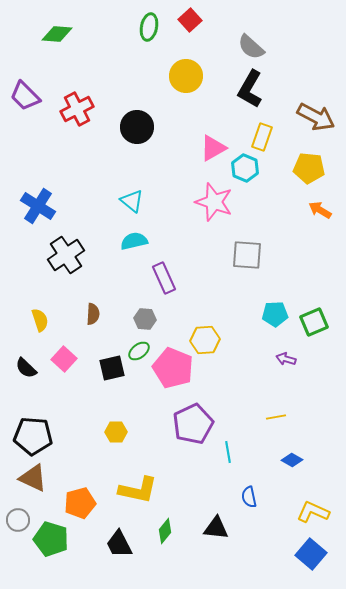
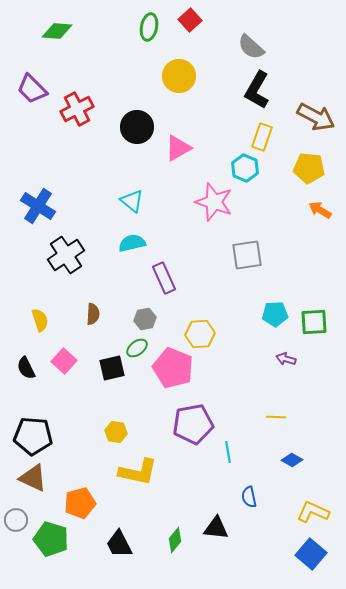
green diamond at (57, 34): moved 3 px up
yellow circle at (186, 76): moved 7 px left
black L-shape at (250, 89): moved 7 px right, 1 px down
purple trapezoid at (25, 96): moved 7 px right, 7 px up
pink triangle at (213, 148): moved 35 px left
cyan semicircle at (134, 241): moved 2 px left, 2 px down
gray square at (247, 255): rotated 12 degrees counterclockwise
gray hexagon at (145, 319): rotated 15 degrees counterclockwise
green square at (314, 322): rotated 20 degrees clockwise
yellow hexagon at (205, 340): moved 5 px left, 6 px up
green ellipse at (139, 351): moved 2 px left, 3 px up
pink square at (64, 359): moved 2 px down
black semicircle at (26, 368): rotated 20 degrees clockwise
yellow line at (276, 417): rotated 12 degrees clockwise
purple pentagon at (193, 424): rotated 15 degrees clockwise
yellow hexagon at (116, 432): rotated 10 degrees clockwise
yellow L-shape at (138, 490): moved 18 px up
gray circle at (18, 520): moved 2 px left
green diamond at (165, 531): moved 10 px right, 9 px down
